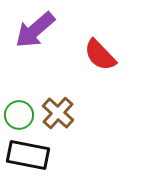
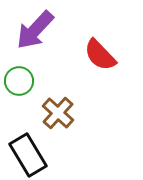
purple arrow: rotated 6 degrees counterclockwise
green circle: moved 34 px up
black rectangle: rotated 48 degrees clockwise
